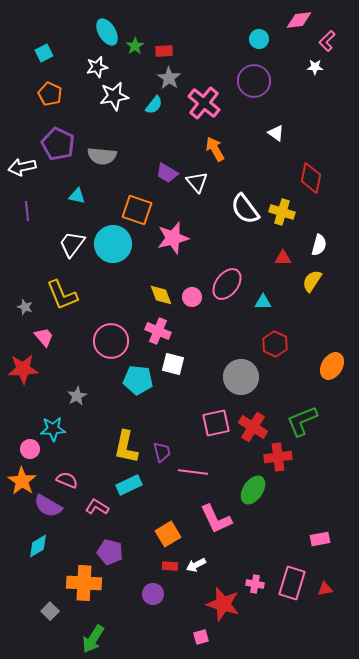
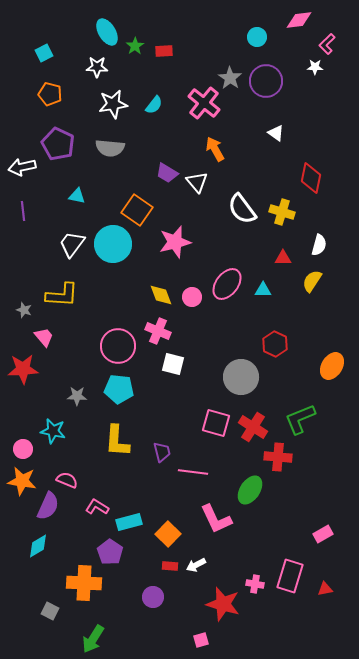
cyan circle at (259, 39): moved 2 px left, 2 px up
pink L-shape at (327, 41): moved 3 px down
white star at (97, 67): rotated 15 degrees clockwise
gray star at (169, 78): moved 61 px right
purple circle at (254, 81): moved 12 px right
orange pentagon at (50, 94): rotated 10 degrees counterclockwise
white star at (114, 96): moved 1 px left, 8 px down
gray semicircle at (102, 156): moved 8 px right, 8 px up
white semicircle at (245, 209): moved 3 px left
orange square at (137, 210): rotated 16 degrees clockwise
purple line at (27, 211): moved 4 px left
pink star at (173, 238): moved 2 px right, 4 px down
yellow L-shape at (62, 295): rotated 64 degrees counterclockwise
cyan triangle at (263, 302): moved 12 px up
gray star at (25, 307): moved 1 px left, 3 px down
pink circle at (111, 341): moved 7 px right, 5 px down
cyan pentagon at (138, 380): moved 19 px left, 9 px down
gray star at (77, 396): rotated 30 degrees clockwise
green L-shape at (302, 421): moved 2 px left, 2 px up
pink square at (216, 423): rotated 28 degrees clockwise
cyan star at (53, 429): moved 2 px down; rotated 15 degrees clockwise
yellow L-shape at (126, 447): moved 9 px left, 6 px up; rotated 8 degrees counterclockwise
pink circle at (30, 449): moved 7 px left
red cross at (278, 457): rotated 12 degrees clockwise
orange star at (22, 481): rotated 24 degrees counterclockwise
cyan rectangle at (129, 485): moved 37 px down; rotated 10 degrees clockwise
green ellipse at (253, 490): moved 3 px left
purple semicircle at (48, 506): rotated 96 degrees counterclockwise
orange square at (168, 534): rotated 15 degrees counterclockwise
pink rectangle at (320, 539): moved 3 px right, 5 px up; rotated 18 degrees counterclockwise
purple pentagon at (110, 552): rotated 20 degrees clockwise
pink rectangle at (292, 583): moved 2 px left, 7 px up
purple circle at (153, 594): moved 3 px down
gray square at (50, 611): rotated 18 degrees counterclockwise
pink square at (201, 637): moved 3 px down
